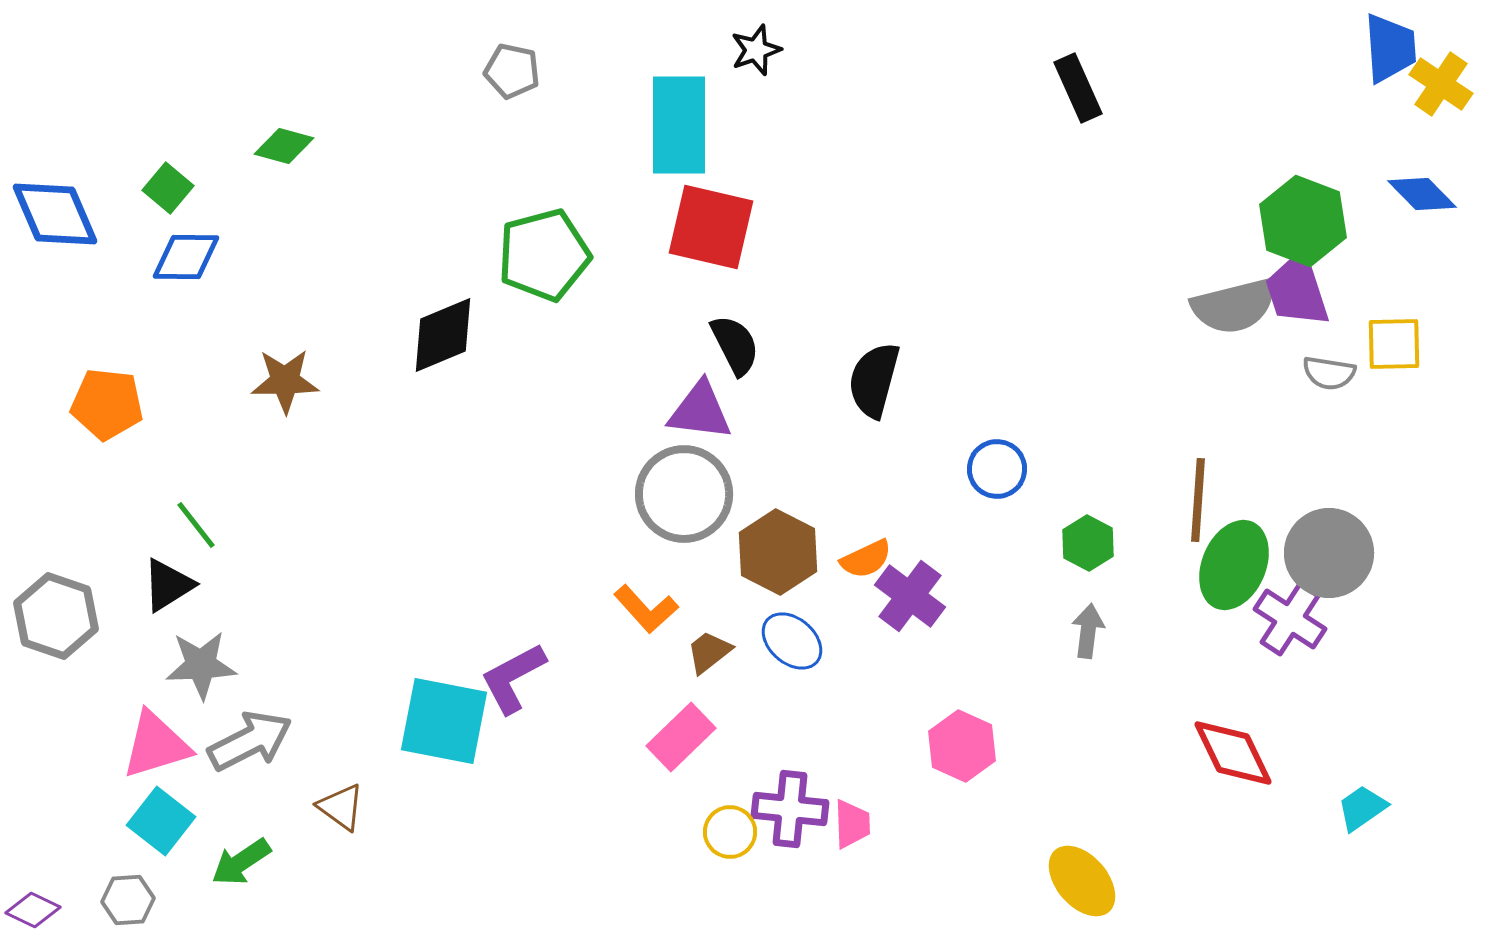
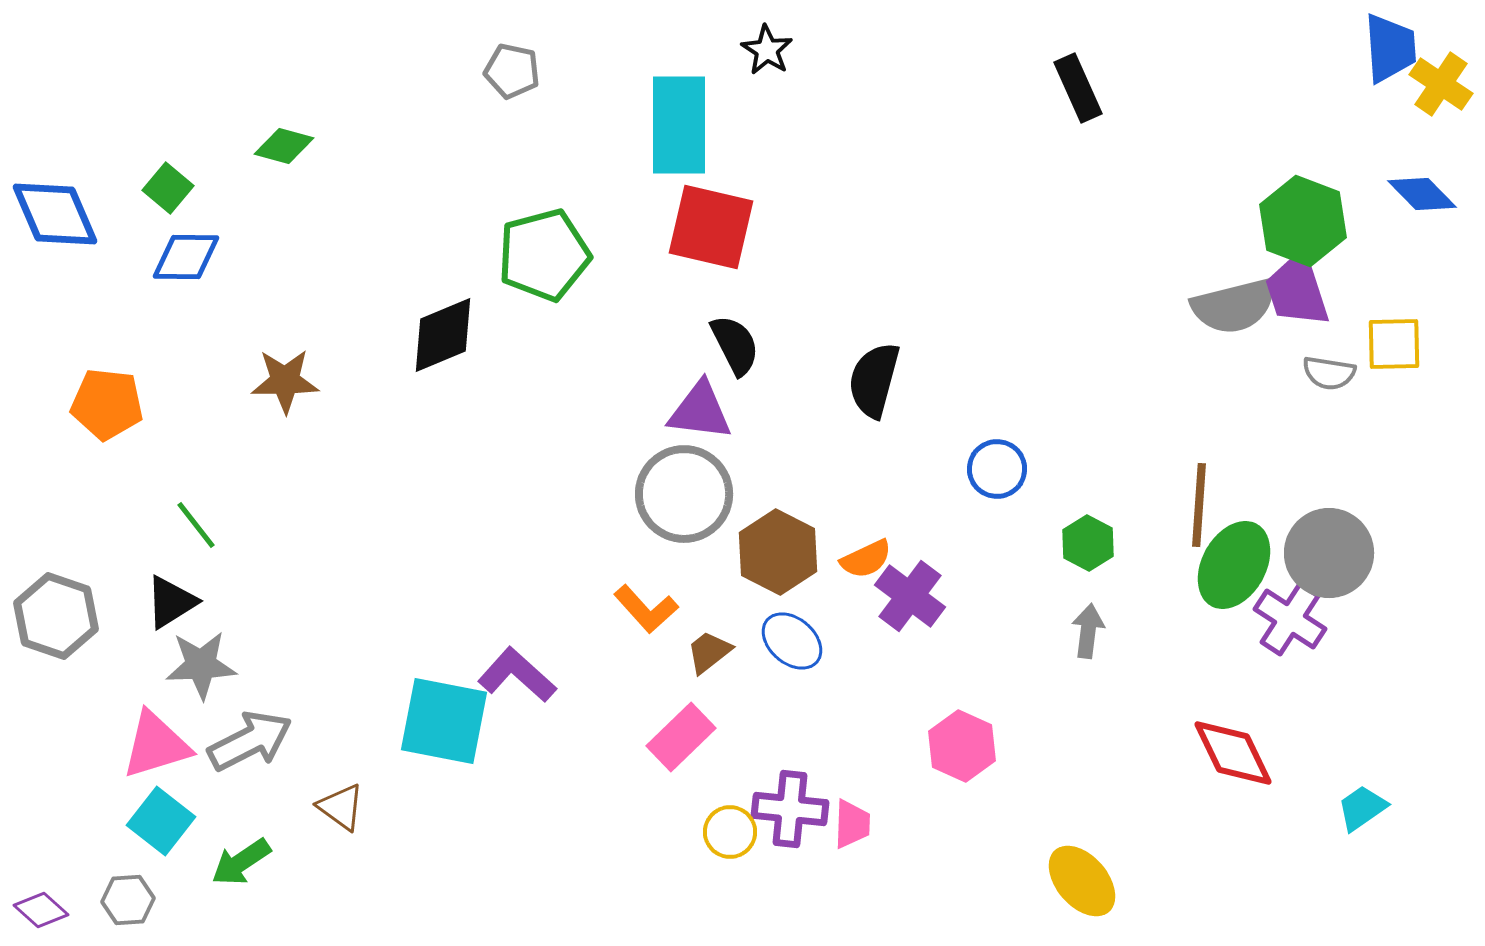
black star at (756, 50): moved 11 px right; rotated 21 degrees counterclockwise
brown line at (1198, 500): moved 1 px right, 5 px down
green ellipse at (1234, 565): rotated 6 degrees clockwise
black triangle at (168, 585): moved 3 px right, 17 px down
purple L-shape at (513, 678): moved 4 px right, 3 px up; rotated 70 degrees clockwise
pink trapezoid at (852, 824): rotated 4 degrees clockwise
purple diamond at (33, 910): moved 8 px right; rotated 16 degrees clockwise
